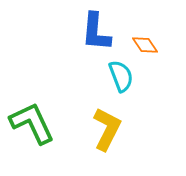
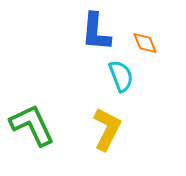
orange diamond: moved 2 px up; rotated 12 degrees clockwise
green L-shape: moved 2 px down
